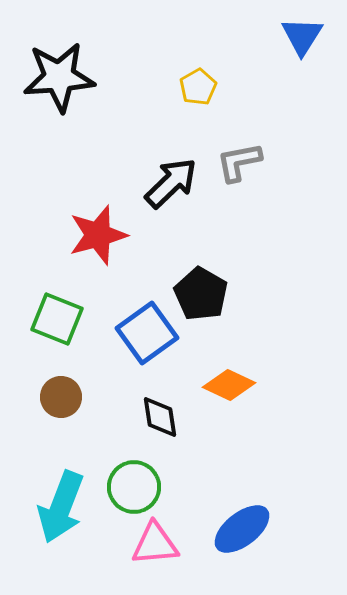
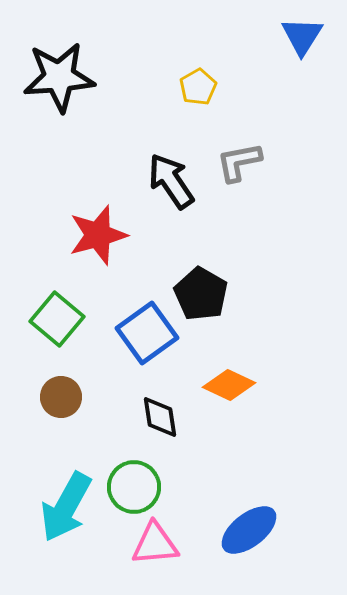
black arrow: moved 2 px up; rotated 80 degrees counterclockwise
green square: rotated 18 degrees clockwise
cyan arrow: moved 5 px right; rotated 8 degrees clockwise
blue ellipse: moved 7 px right, 1 px down
